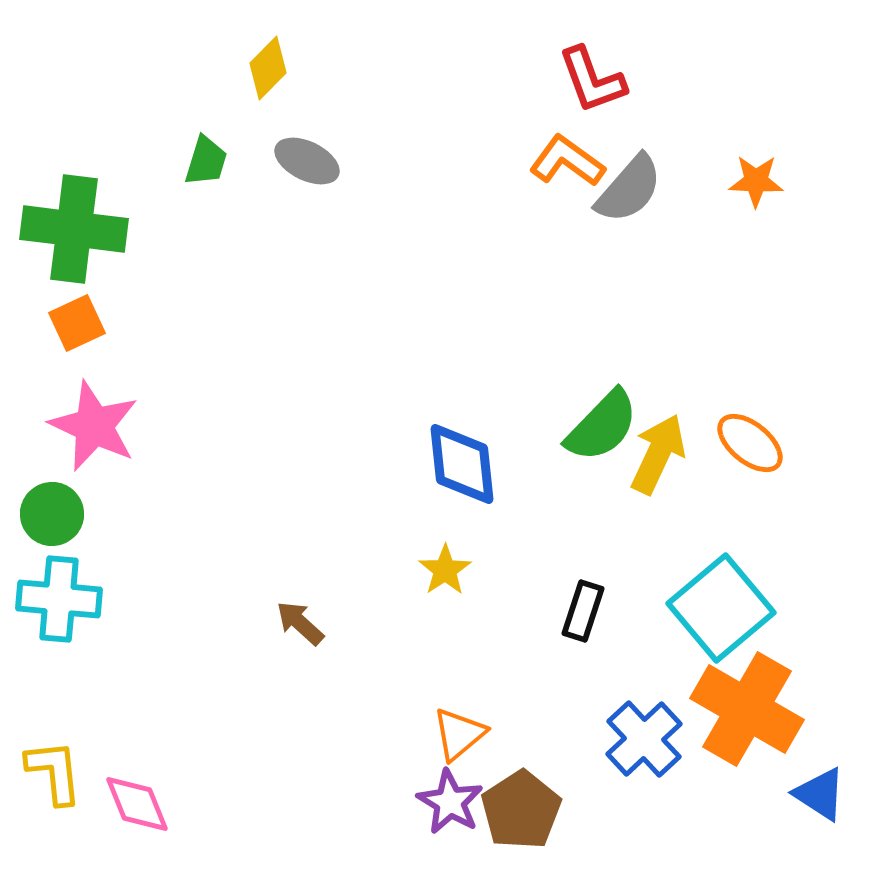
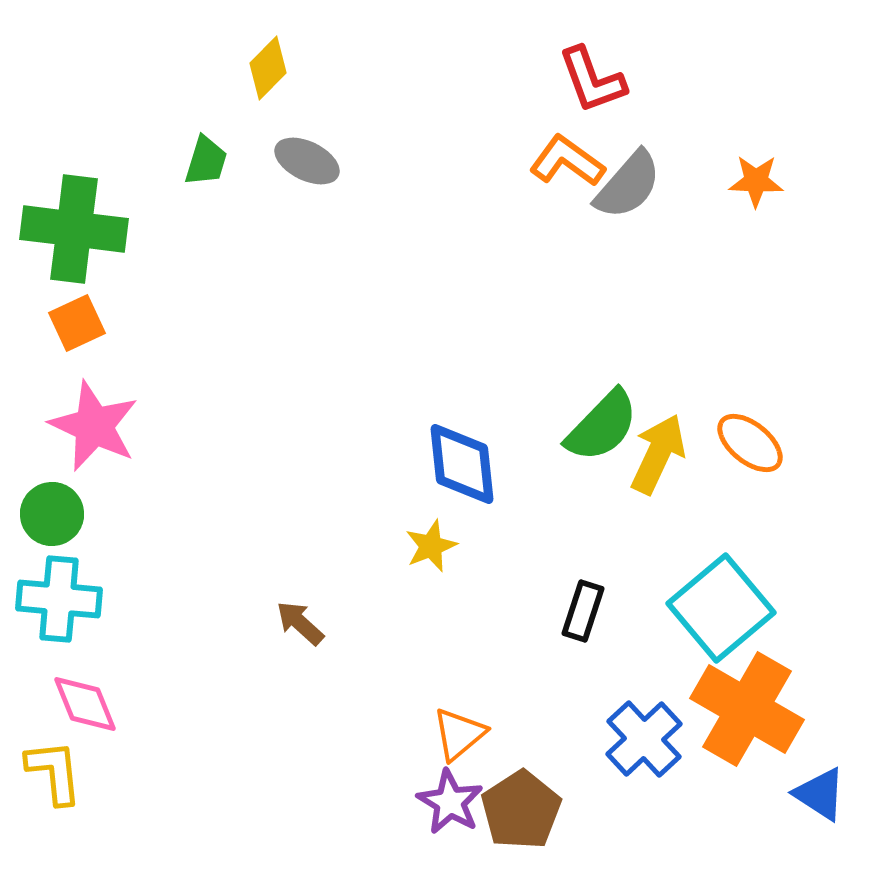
gray semicircle: moved 1 px left, 4 px up
yellow star: moved 14 px left, 24 px up; rotated 12 degrees clockwise
pink diamond: moved 52 px left, 100 px up
